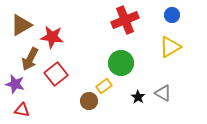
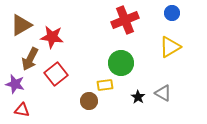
blue circle: moved 2 px up
yellow rectangle: moved 1 px right, 1 px up; rotated 28 degrees clockwise
